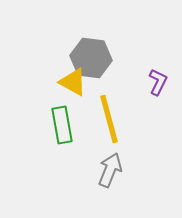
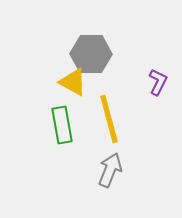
gray hexagon: moved 4 px up; rotated 6 degrees counterclockwise
